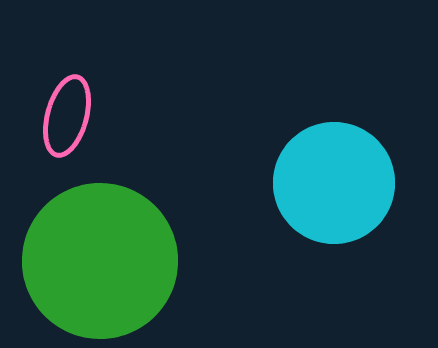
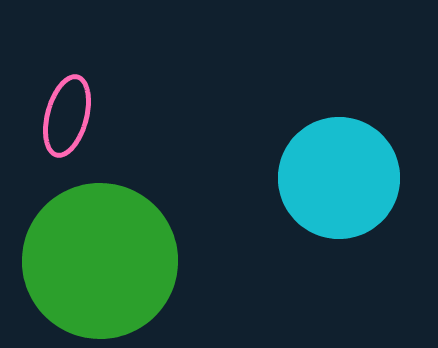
cyan circle: moved 5 px right, 5 px up
